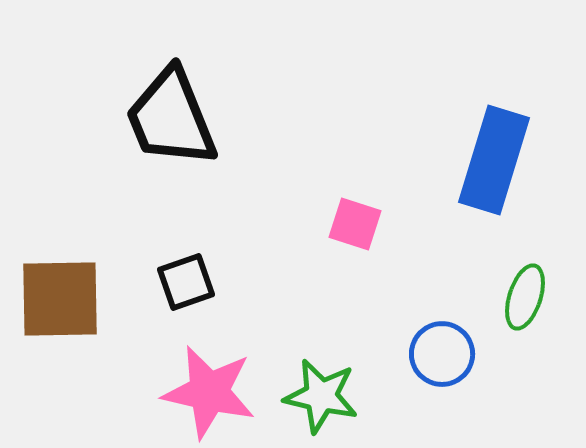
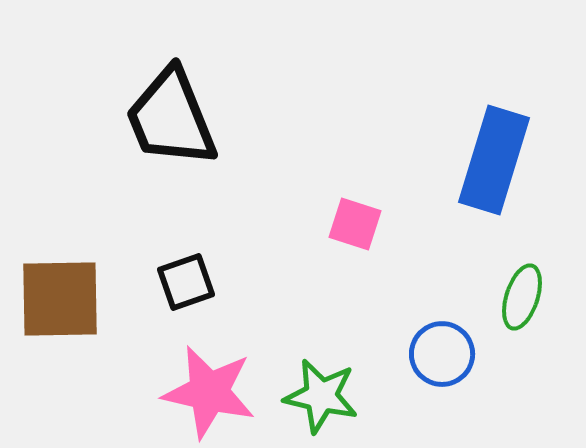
green ellipse: moved 3 px left
